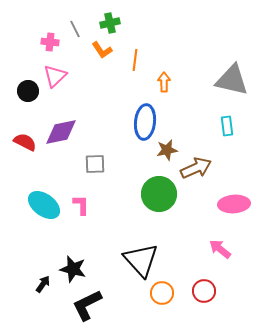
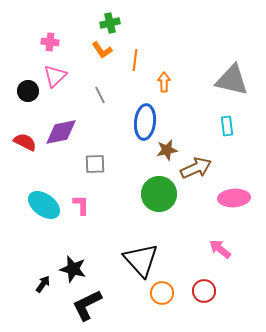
gray line: moved 25 px right, 66 px down
pink ellipse: moved 6 px up
